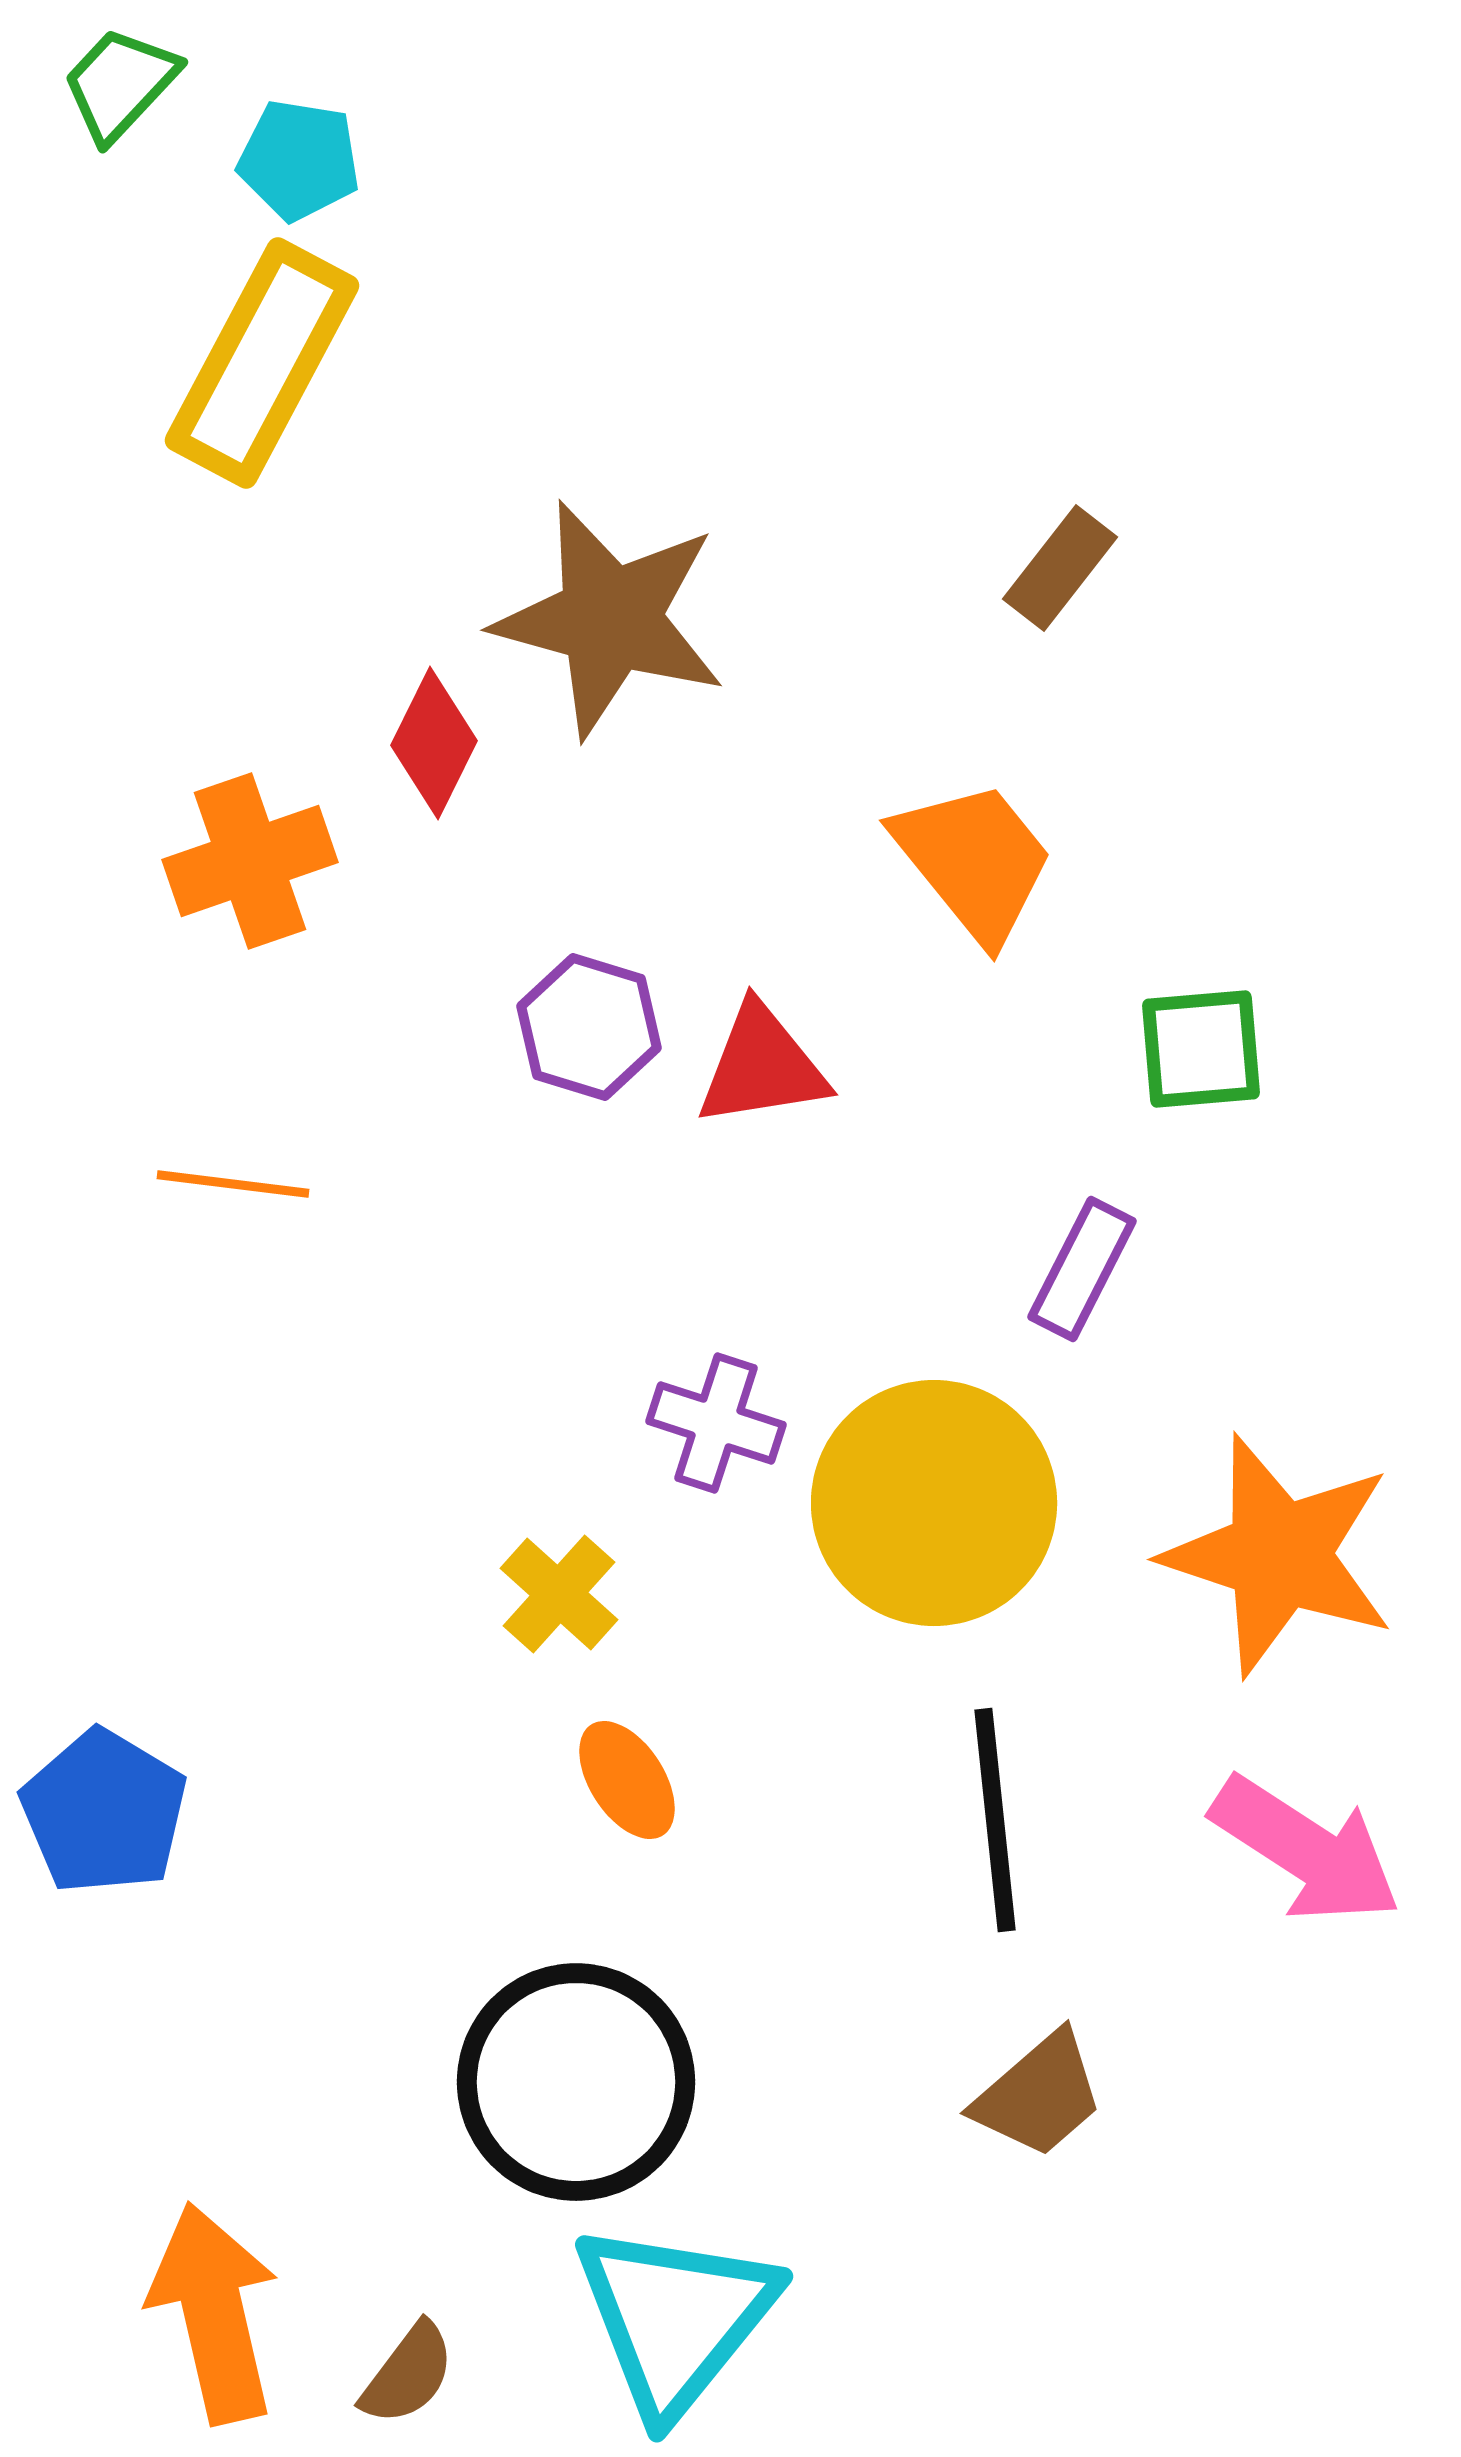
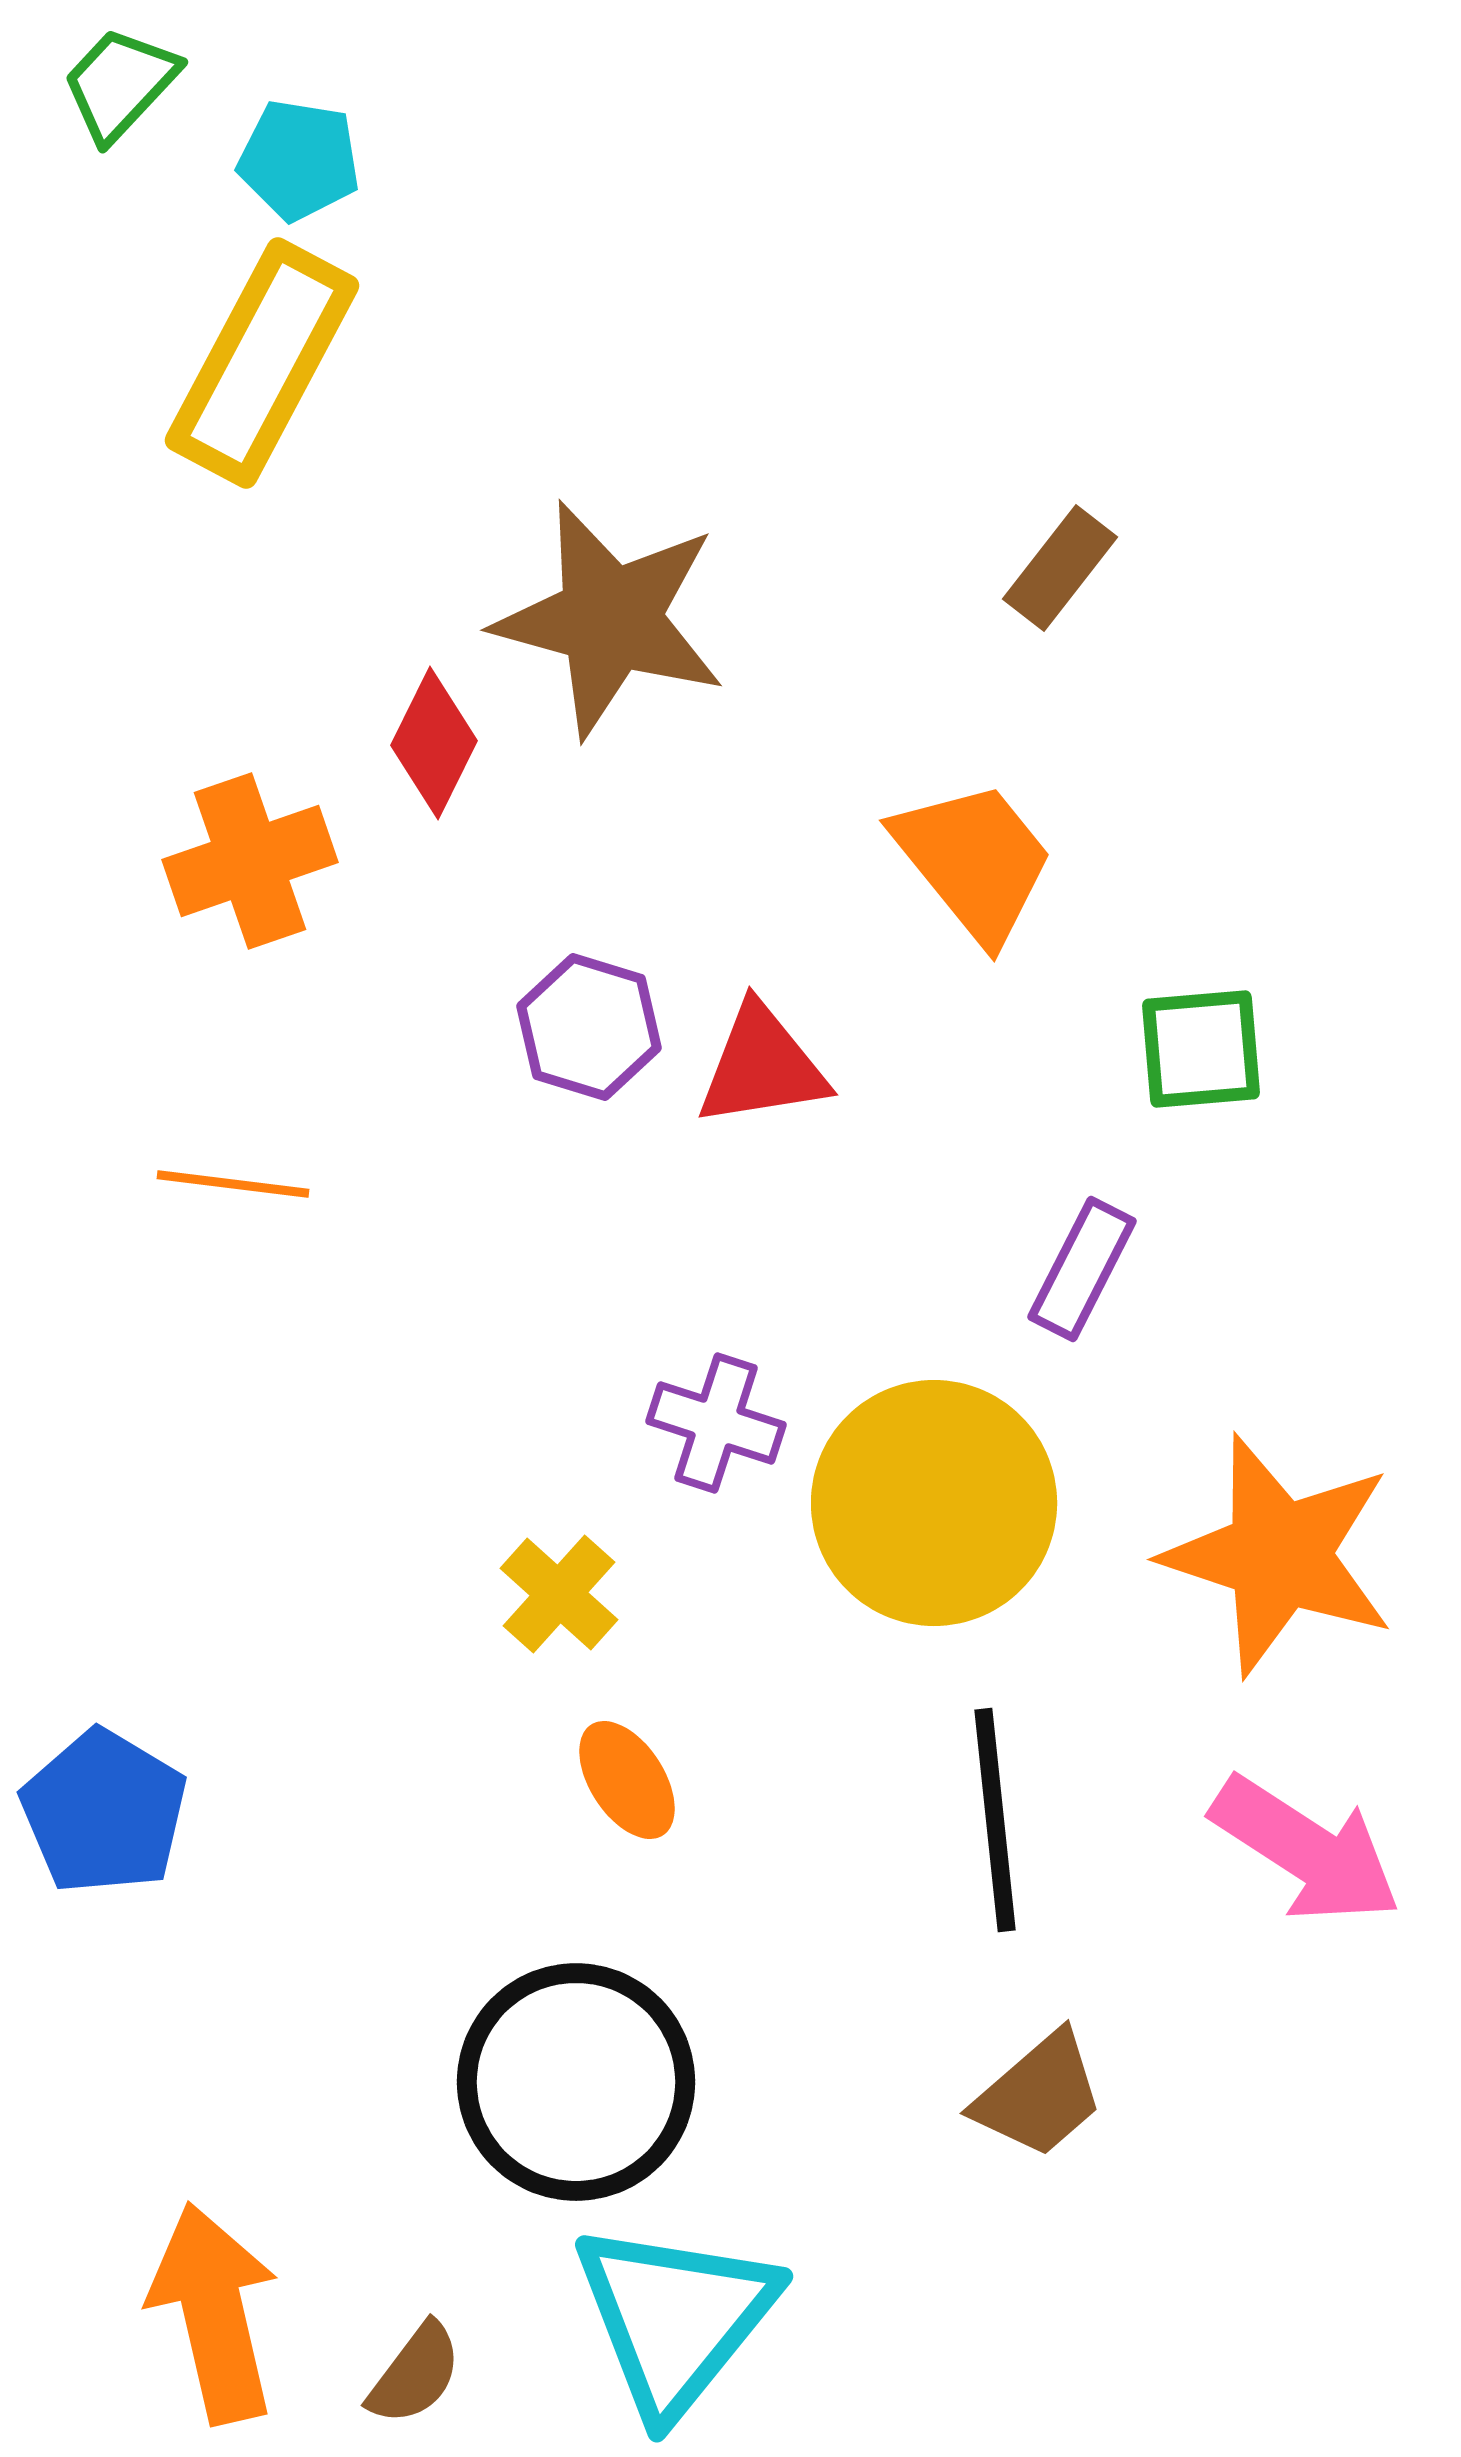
brown semicircle: moved 7 px right
